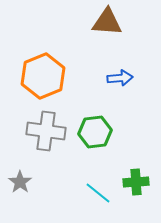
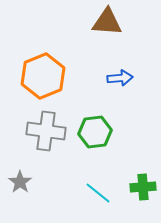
green cross: moved 7 px right, 5 px down
